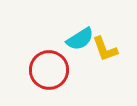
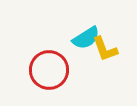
cyan semicircle: moved 6 px right, 1 px up
